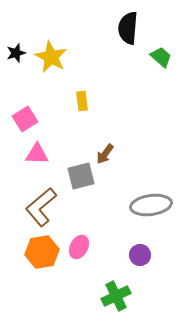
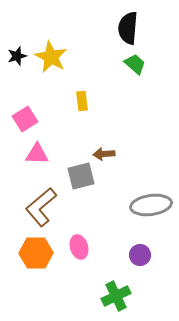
black star: moved 1 px right, 3 px down
green trapezoid: moved 26 px left, 7 px down
brown arrow: moved 1 px left; rotated 50 degrees clockwise
pink ellipse: rotated 45 degrees counterclockwise
orange hexagon: moved 6 px left, 1 px down; rotated 8 degrees clockwise
